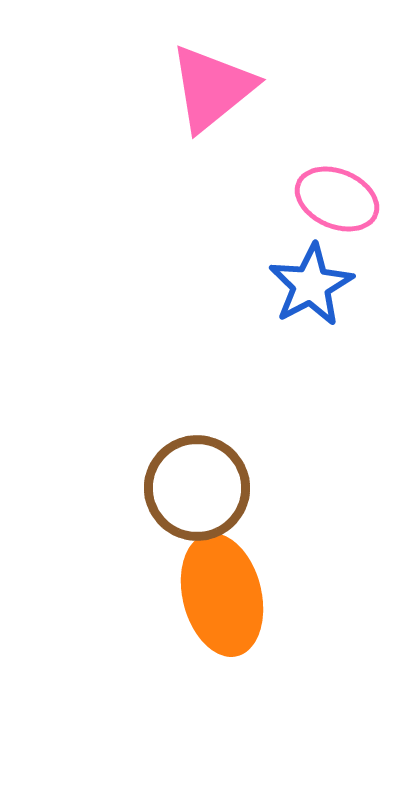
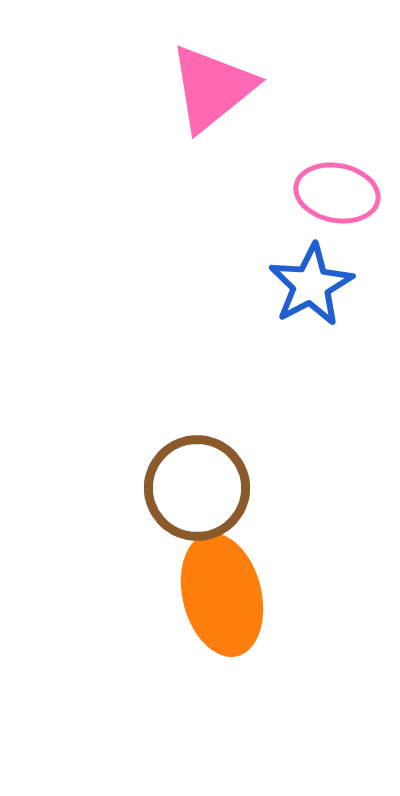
pink ellipse: moved 6 px up; rotated 12 degrees counterclockwise
